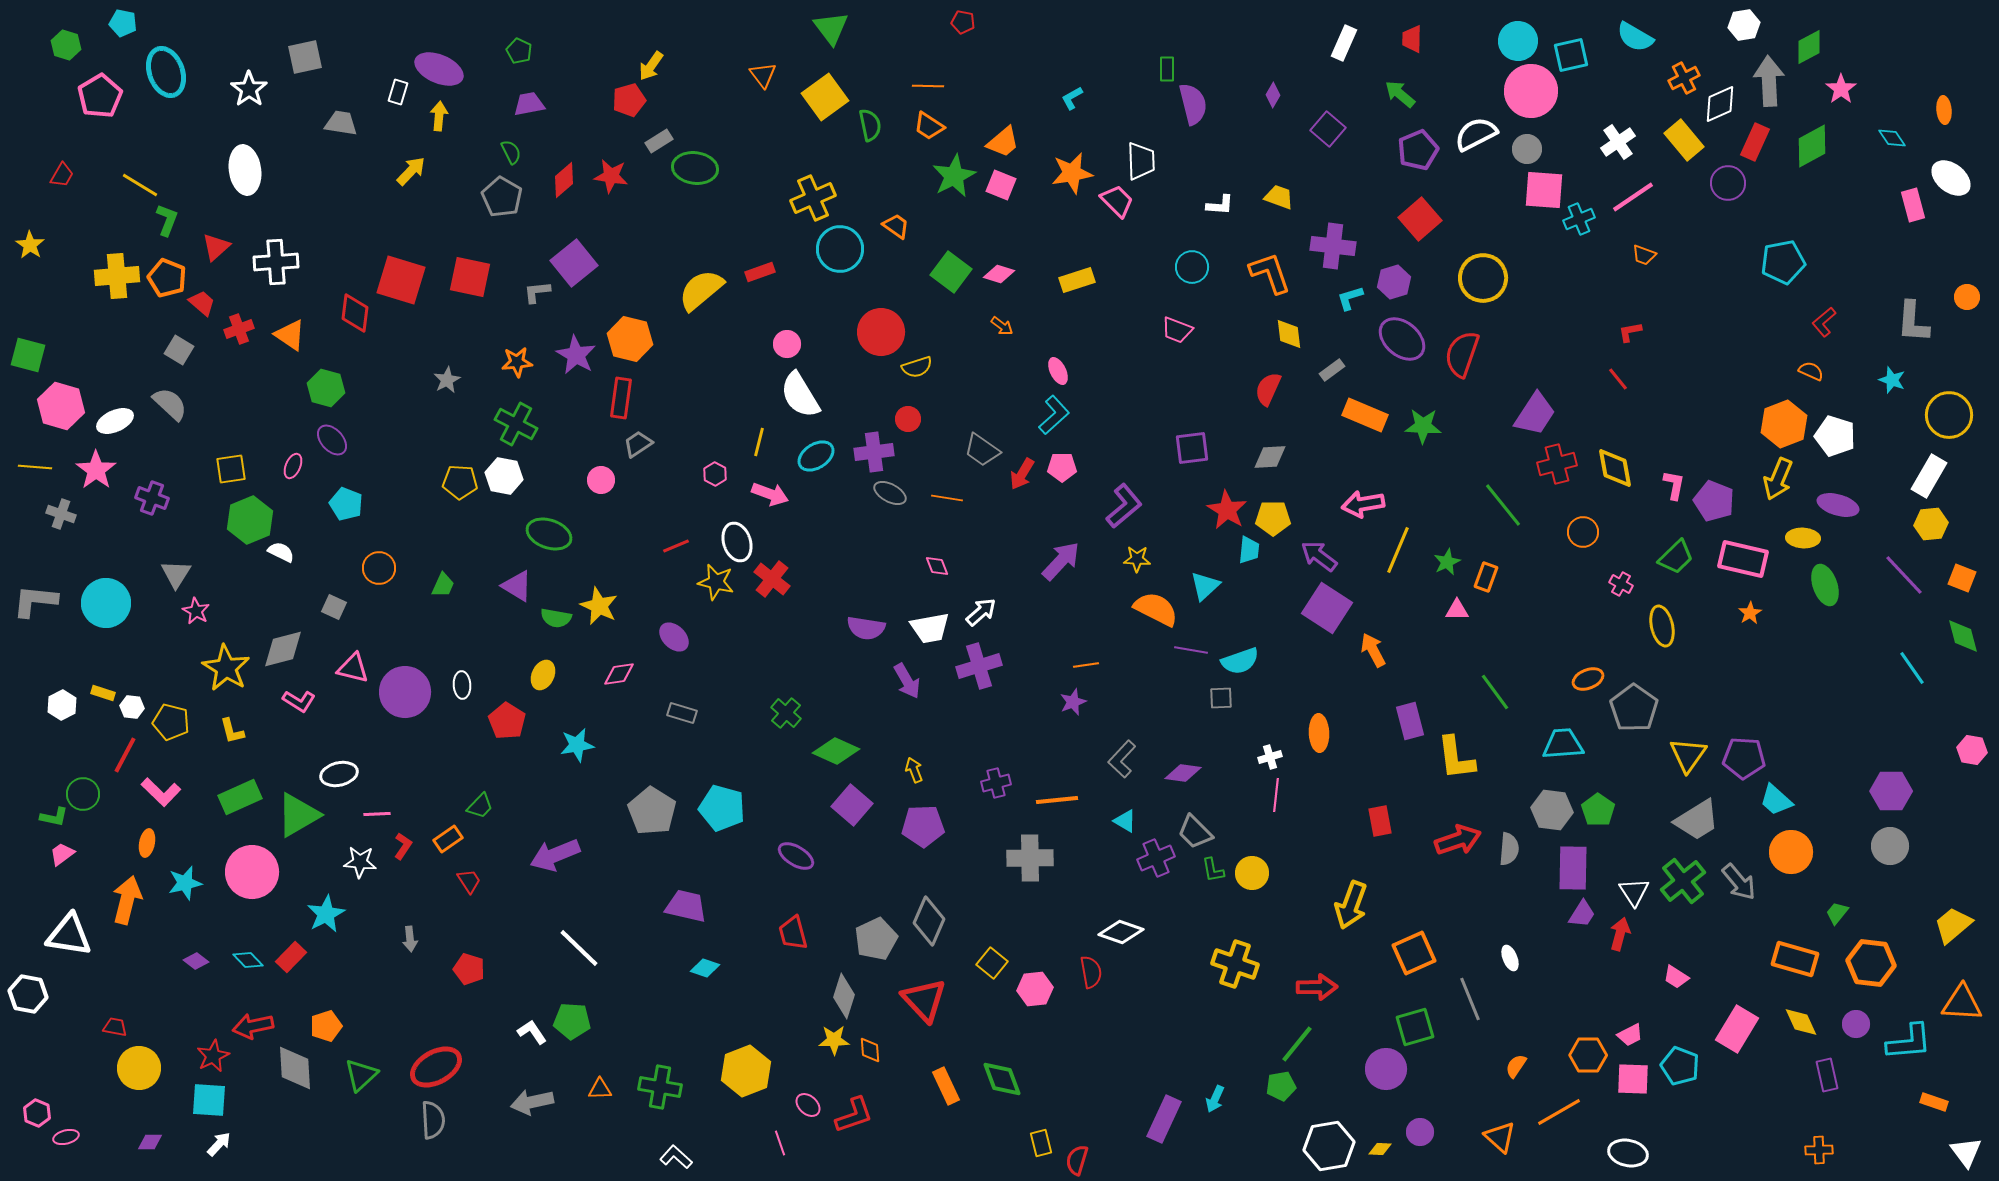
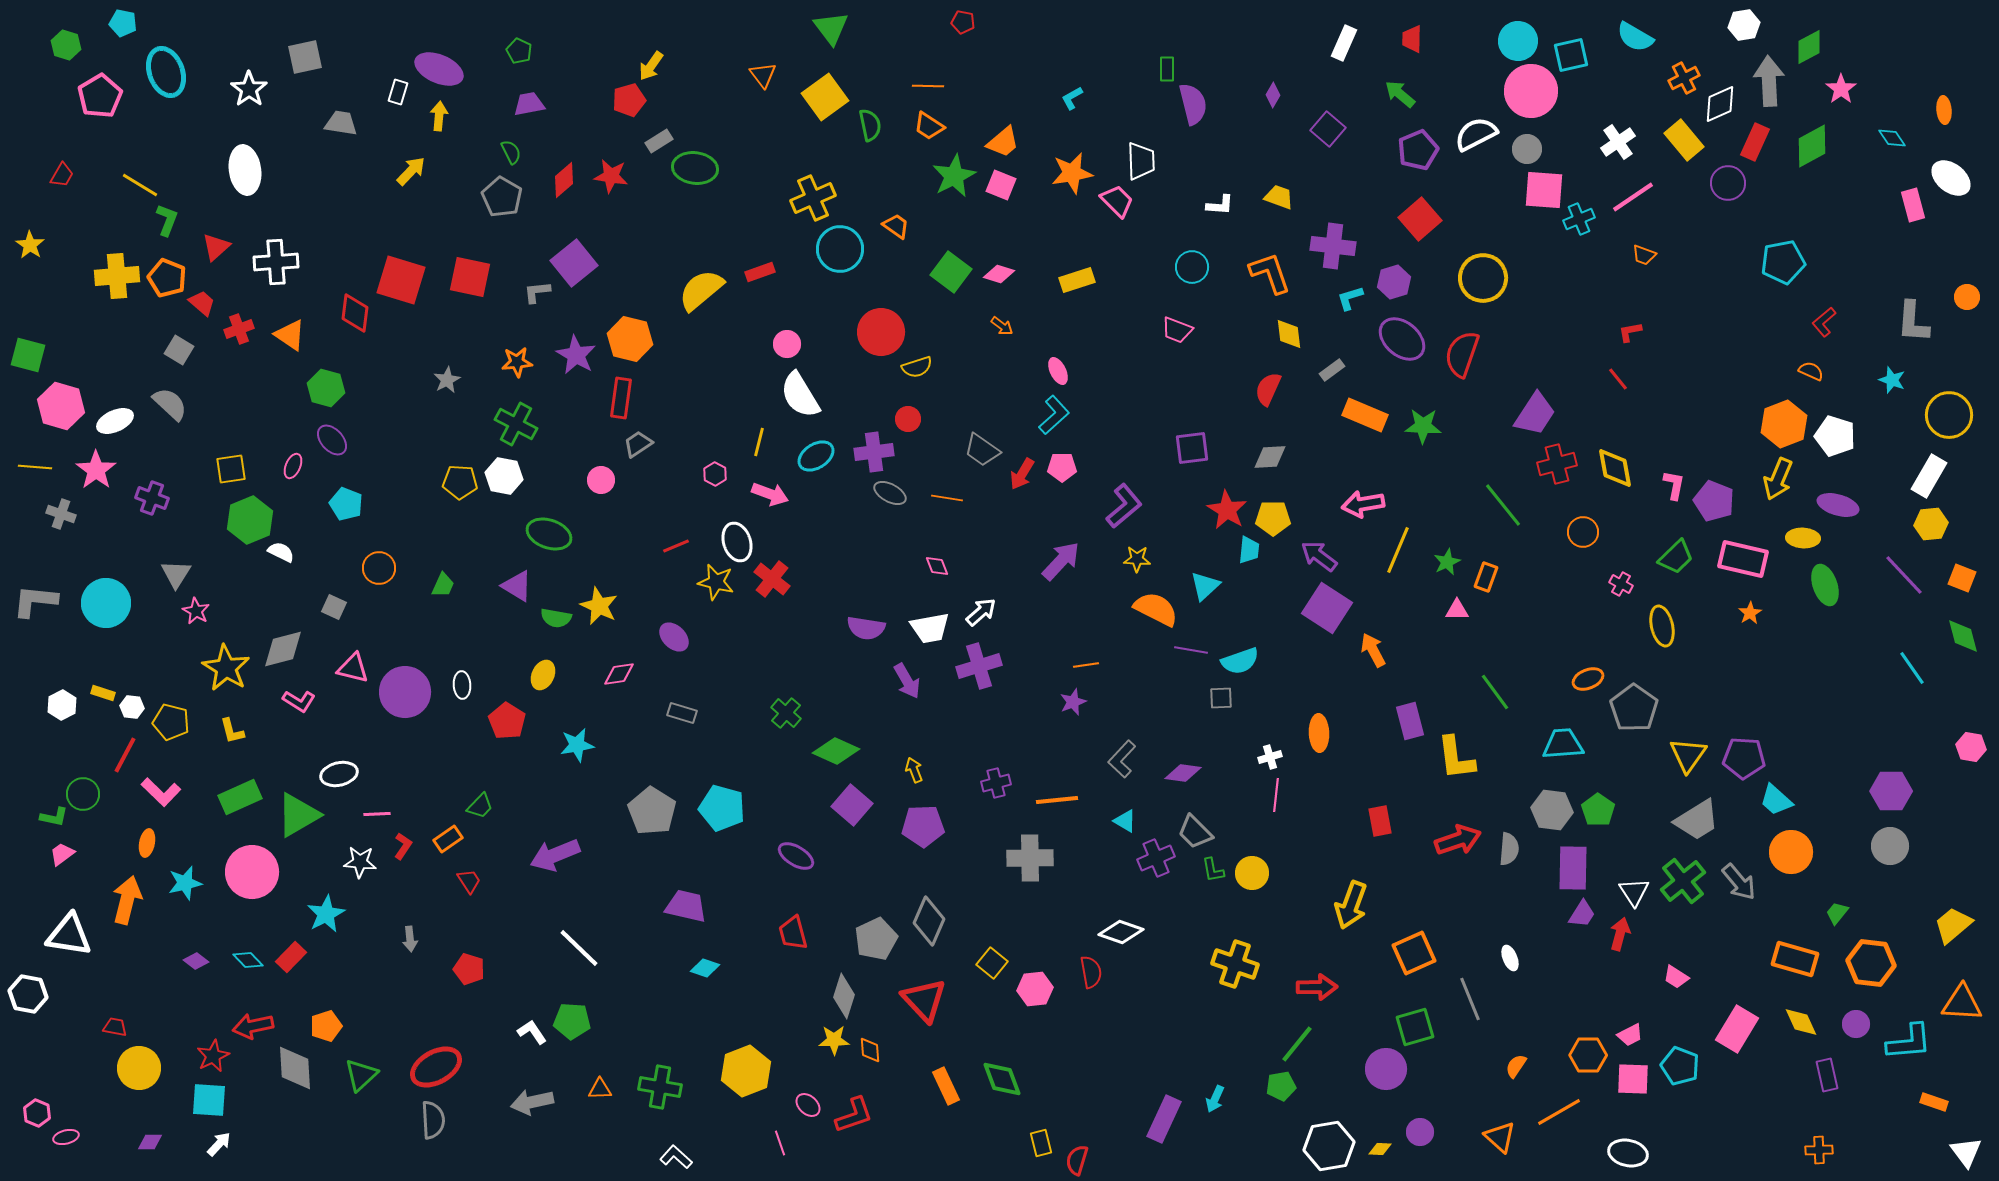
pink hexagon at (1972, 750): moved 1 px left, 3 px up
